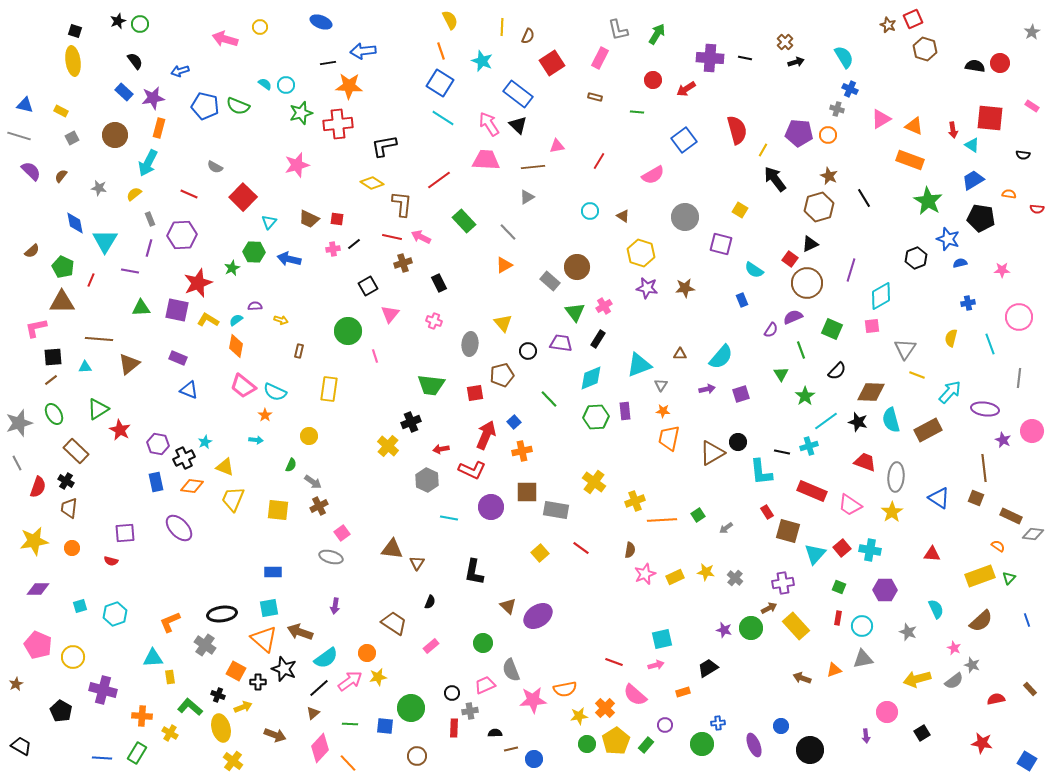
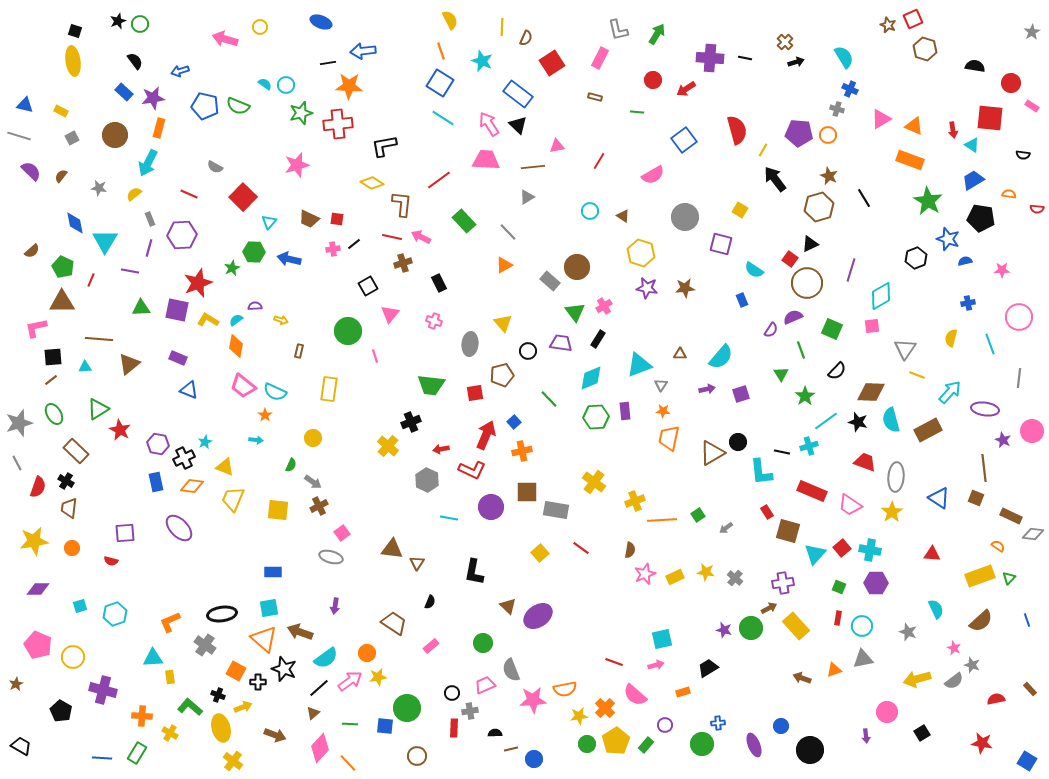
brown semicircle at (528, 36): moved 2 px left, 2 px down
red circle at (1000, 63): moved 11 px right, 20 px down
blue semicircle at (960, 263): moved 5 px right, 2 px up
yellow circle at (309, 436): moved 4 px right, 2 px down
purple hexagon at (885, 590): moved 9 px left, 7 px up
green circle at (411, 708): moved 4 px left
